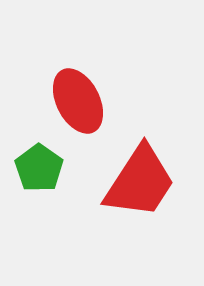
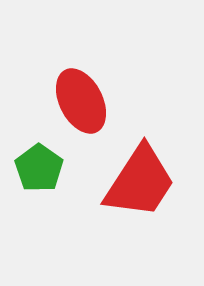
red ellipse: moved 3 px right
